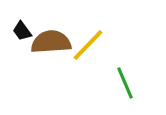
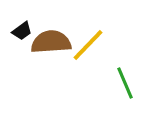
black trapezoid: rotated 90 degrees counterclockwise
